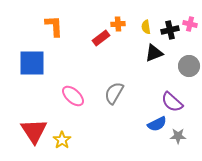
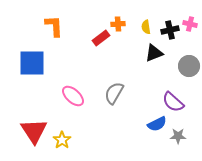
purple semicircle: moved 1 px right
